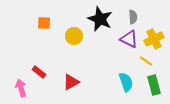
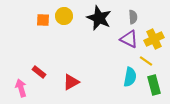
black star: moved 1 px left, 1 px up
orange square: moved 1 px left, 3 px up
yellow circle: moved 10 px left, 20 px up
cyan semicircle: moved 4 px right, 5 px up; rotated 30 degrees clockwise
